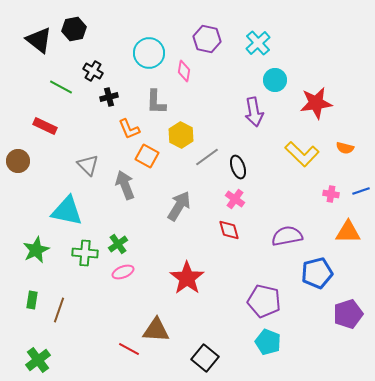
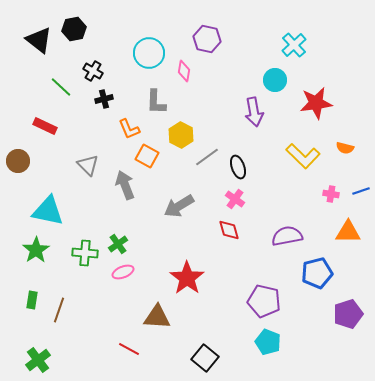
cyan cross at (258, 43): moved 36 px right, 2 px down
green line at (61, 87): rotated 15 degrees clockwise
black cross at (109, 97): moved 5 px left, 2 px down
yellow L-shape at (302, 154): moved 1 px right, 2 px down
gray arrow at (179, 206): rotated 152 degrees counterclockwise
cyan triangle at (67, 211): moved 19 px left
green star at (36, 250): rotated 8 degrees counterclockwise
brown triangle at (156, 330): moved 1 px right, 13 px up
